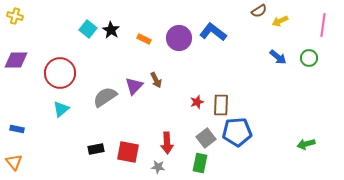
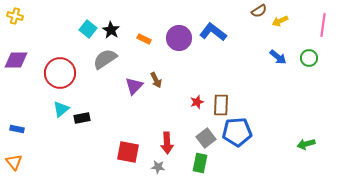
gray semicircle: moved 38 px up
black rectangle: moved 14 px left, 31 px up
